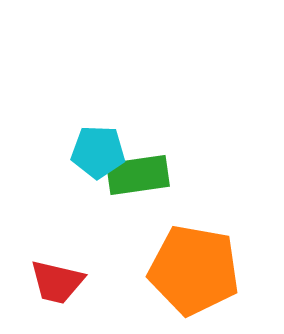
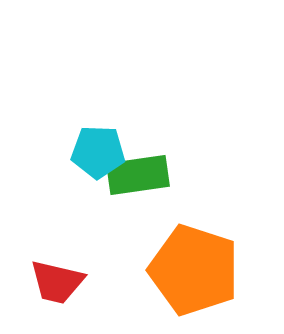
orange pentagon: rotated 8 degrees clockwise
